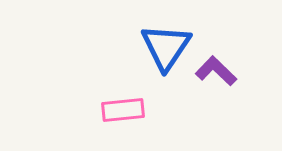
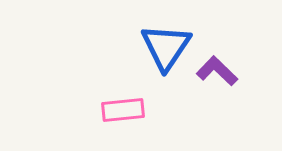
purple L-shape: moved 1 px right
